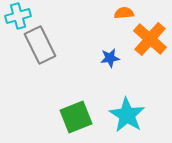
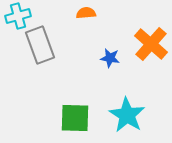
orange semicircle: moved 38 px left
orange cross: moved 1 px right, 5 px down
gray rectangle: rotated 6 degrees clockwise
blue star: rotated 18 degrees clockwise
green square: moved 1 px left, 1 px down; rotated 24 degrees clockwise
